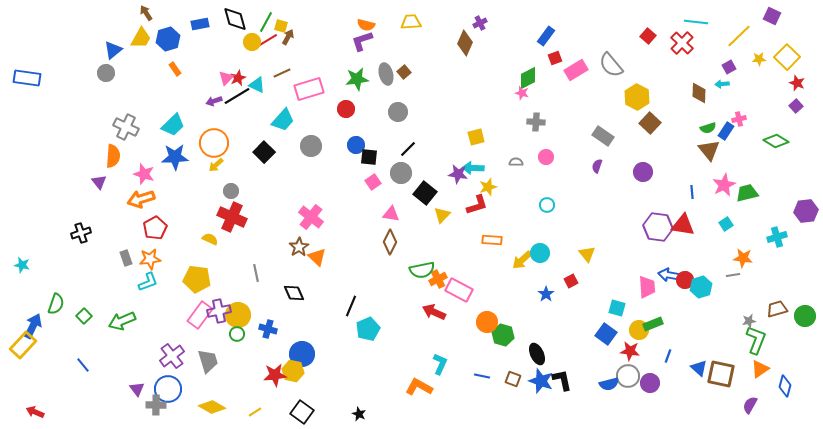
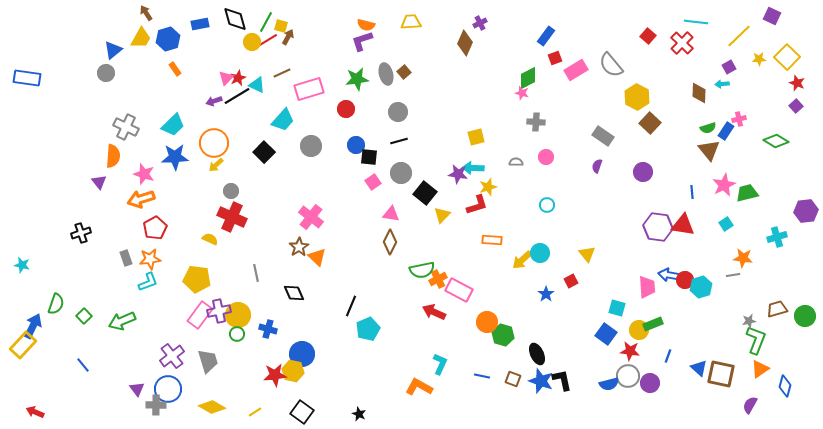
black line at (408, 149): moved 9 px left, 8 px up; rotated 30 degrees clockwise
